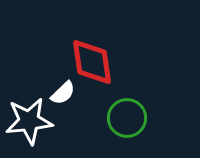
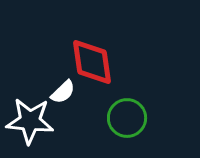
white semicircle: moved 1 px up
white star: moved 1 px right; rotated 12 degrees clockwise
